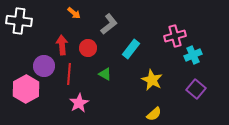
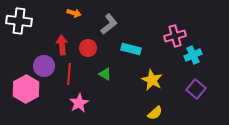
orange arrow: rotated 24 degrees counterclockwise
cyan rectangle: rotated 66 degrees clockwise
yellow semicircle: moved 1 px right, 1 px up
